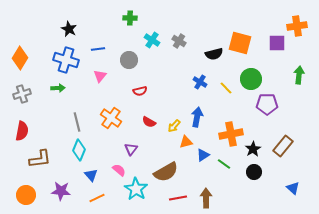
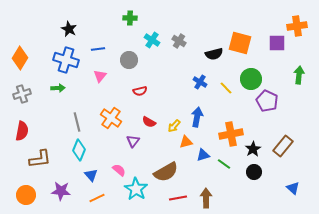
purple pentagon at (267, 104): moved 3 px up; rotated 25 degrees clockwise
purple triangle at (131, 149): moved 2 px right, 8 px up
blue triangle at (203, 155): rotated 16 degrees clockwise
